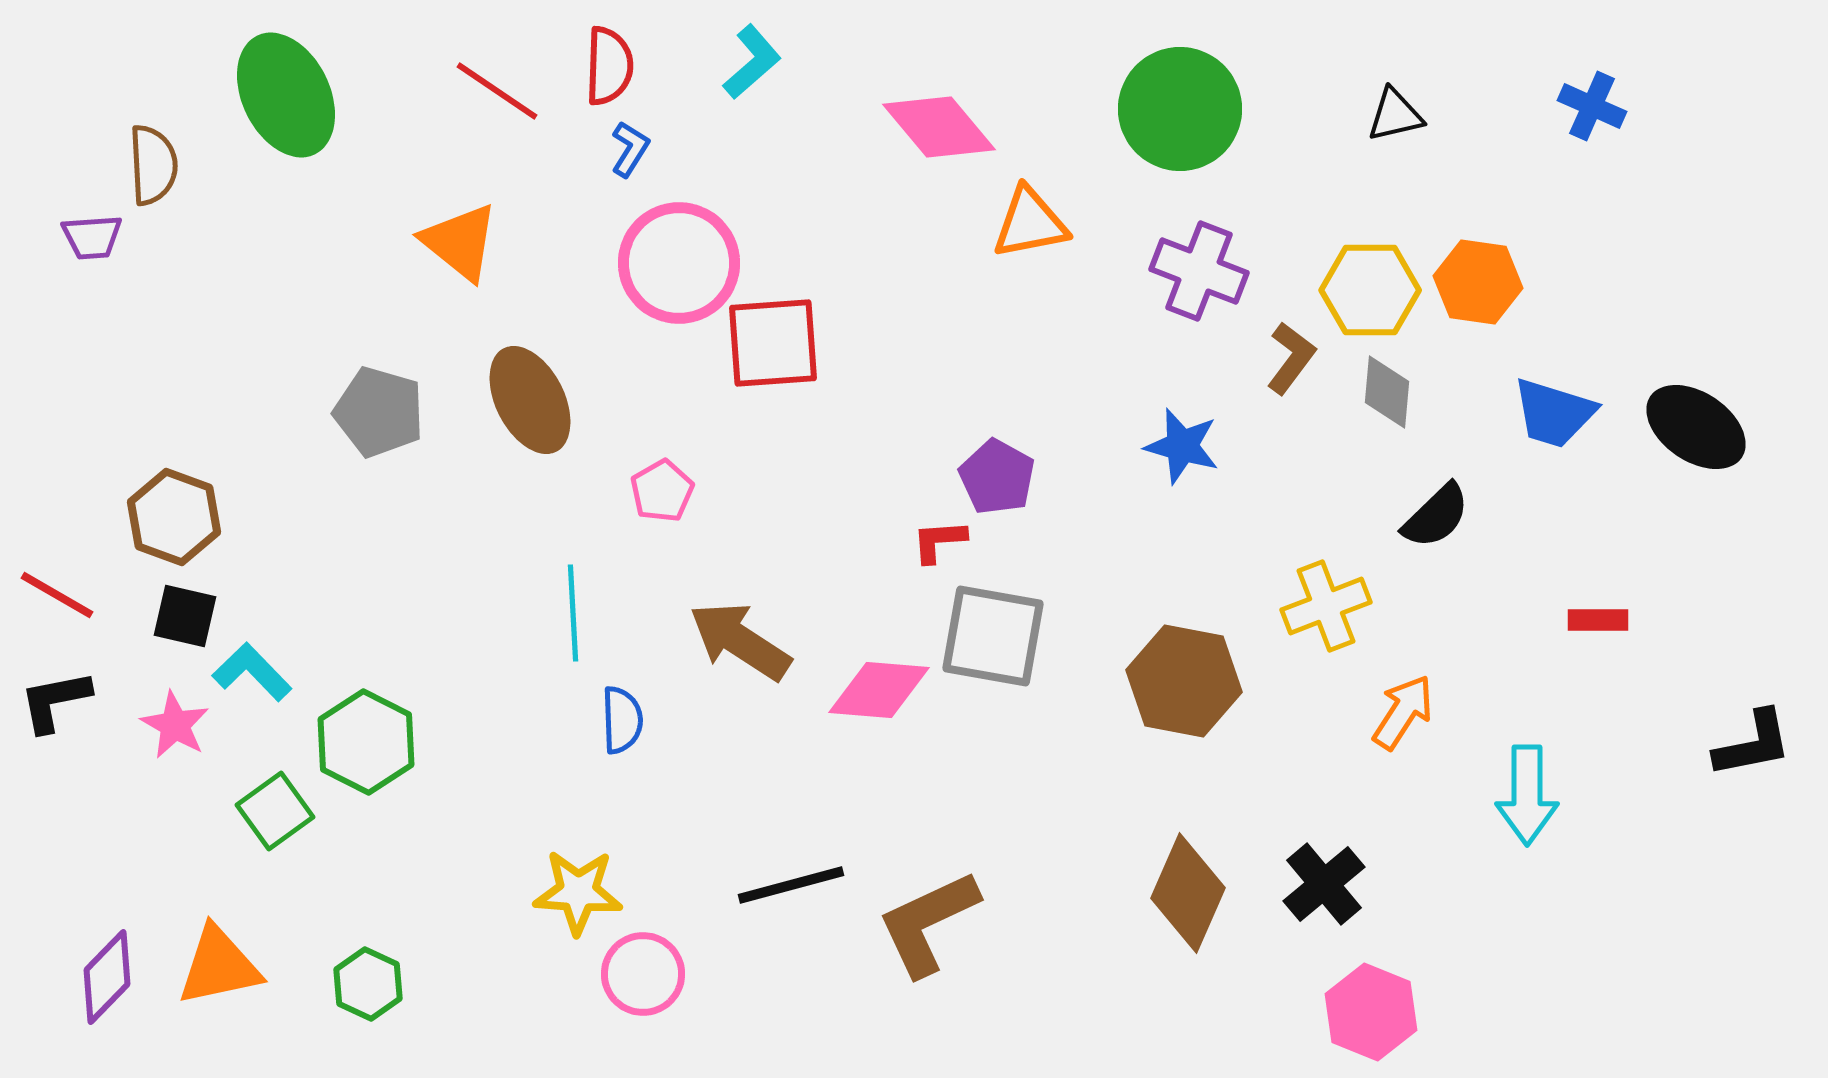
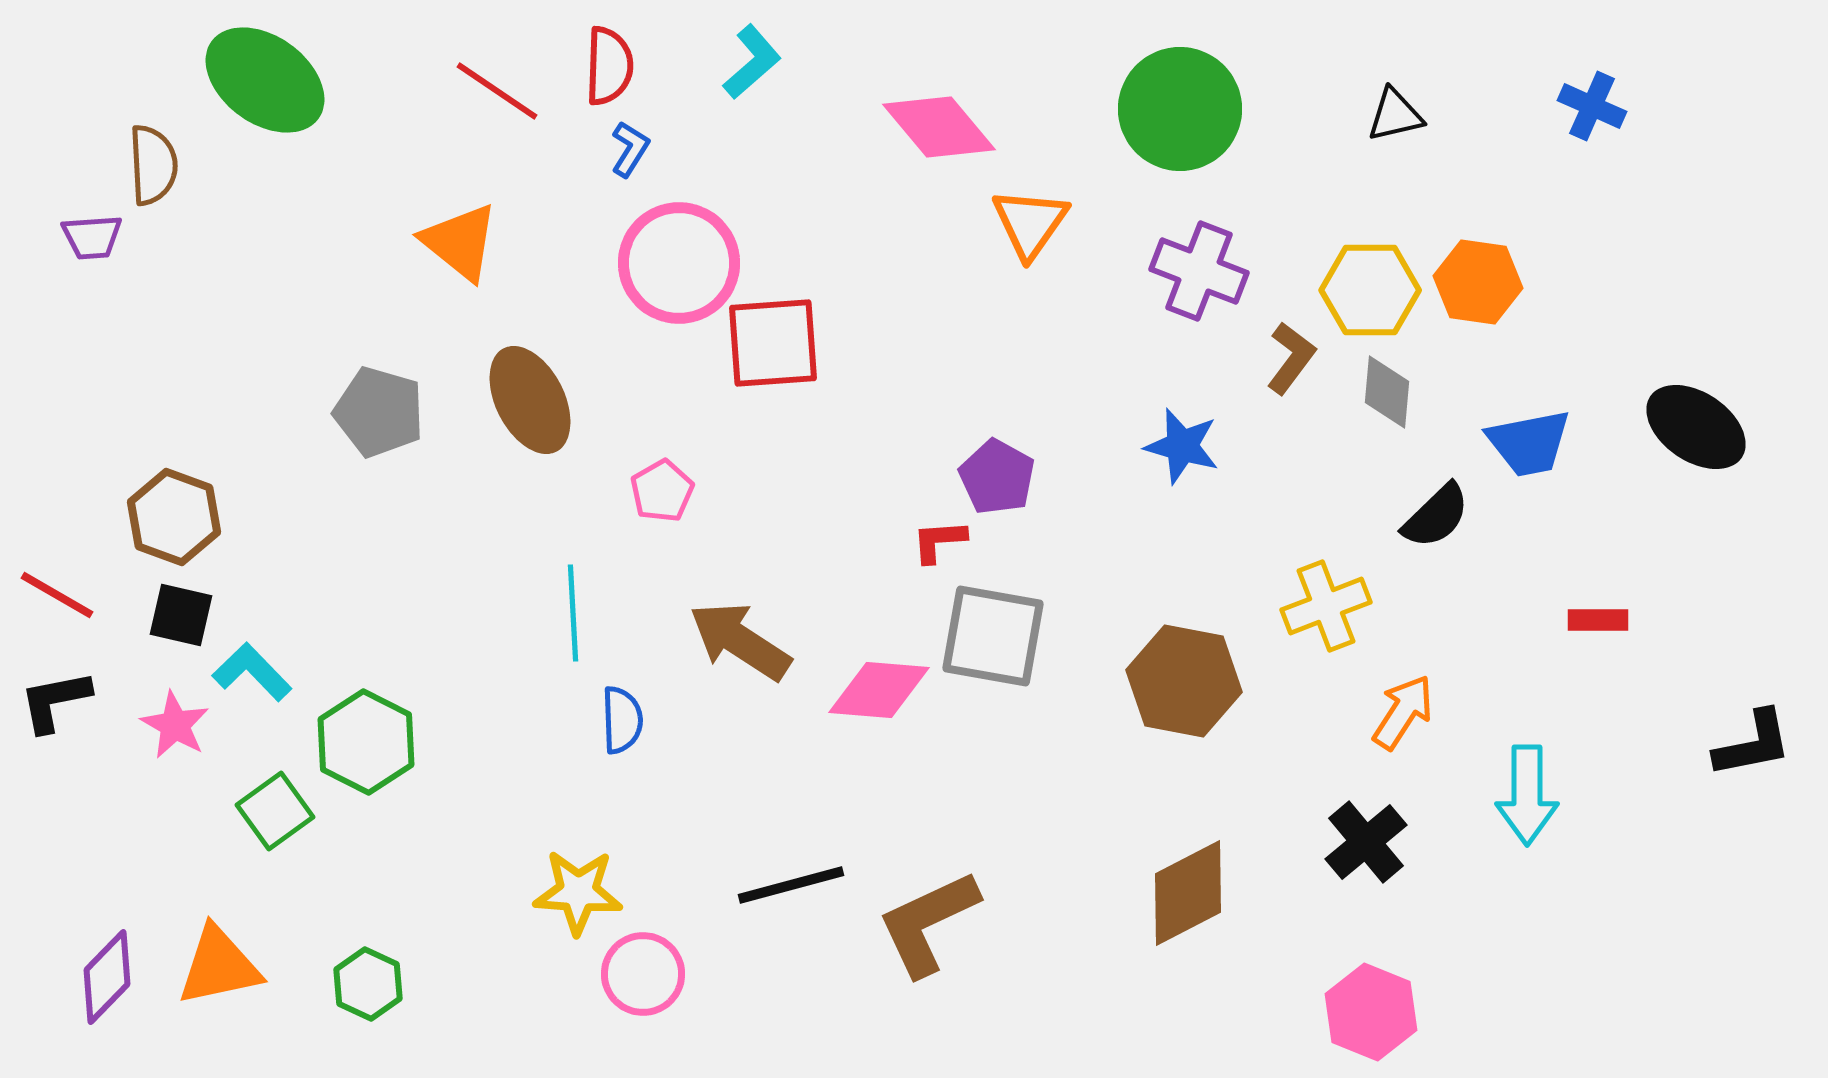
green ellipse at (286, 95): moved 21 px left, 15 px up; rotated 28 degrees counterclockwise
orange triangle at (1030, 223): rotated 44 degrees counterclockwise
blue trapezoid at (1554, 413): moved 25 px left, 30 px down; rotated 28 degrees counterclockwise
black square at (185, 616): moved 4 px left, 1 px up
black cross at (1324, 884): moved 42 px right, 42 px up
brown diamond at (1188, 893): rotated 39 degrees clockwise
